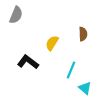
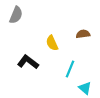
brown semicircle: rotated 96 degrees counterclockwise
yellow semicircle: rotated 56 degrees counterclockwise
cyan line: moved 1 px left, 1 px up
